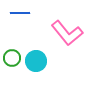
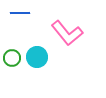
cyan circle: moved 1 px right, 4 px up
